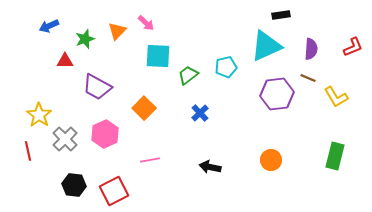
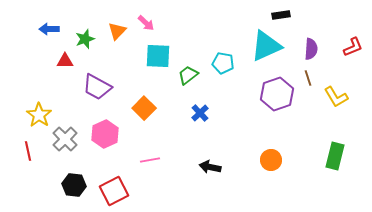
blue arrow: moved 3 px down; rotated 24 degrees clockwise
cyan pentagon: moved 3 px left, 4 px up; rotated 25 degrees clockwise
brown line: rotated 49 degrees clockwise
purple hexagon: rotated 12 degrees counterclockwise
